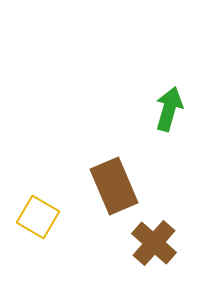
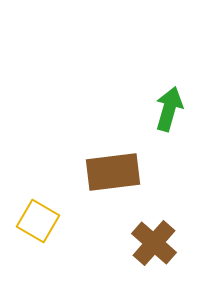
brown rectangle: moved 1 px left, 14 px up; rotated 74 degrees counterclockwise
yellow square: moved 4 px down
